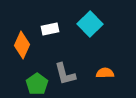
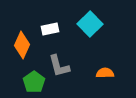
gray L-shape: moved 6 px left, 8 px up
green pentagon: moved 3 px left, 2 px up
